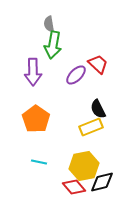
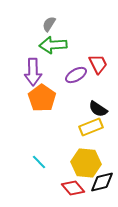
gray semicircle: rotated 42 degrees clockwise
green arrow: rotated 76 degrees clockwise
red trapezoid: rotated 20 degrees clockwise
purple ellipse: rotated 15 degrees clockwise
black semicircle: rotated 30 degrees counterclockwise
orange pentagon: moved 6 px right, 21 px up
cyan line: rotated 35 degrees clockwise
yellow hexagon: moved 2 px right, 3 px up; rotated 16 degrees clockwise
red diamond: moved 1 px left, 1 px down
